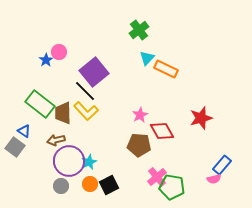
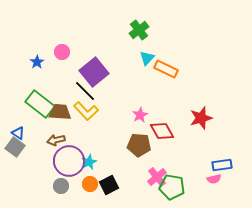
pink circle: moved 3 px right
blue star: moved 9 px left, 2 px down
brown trapezoid: moved 3 px left, 1 px up; rotated 95 degrees clockwise
blue triangle: moved 6 px left, 2 px down
blue rectangle: rotated 42 degrees clockwise
